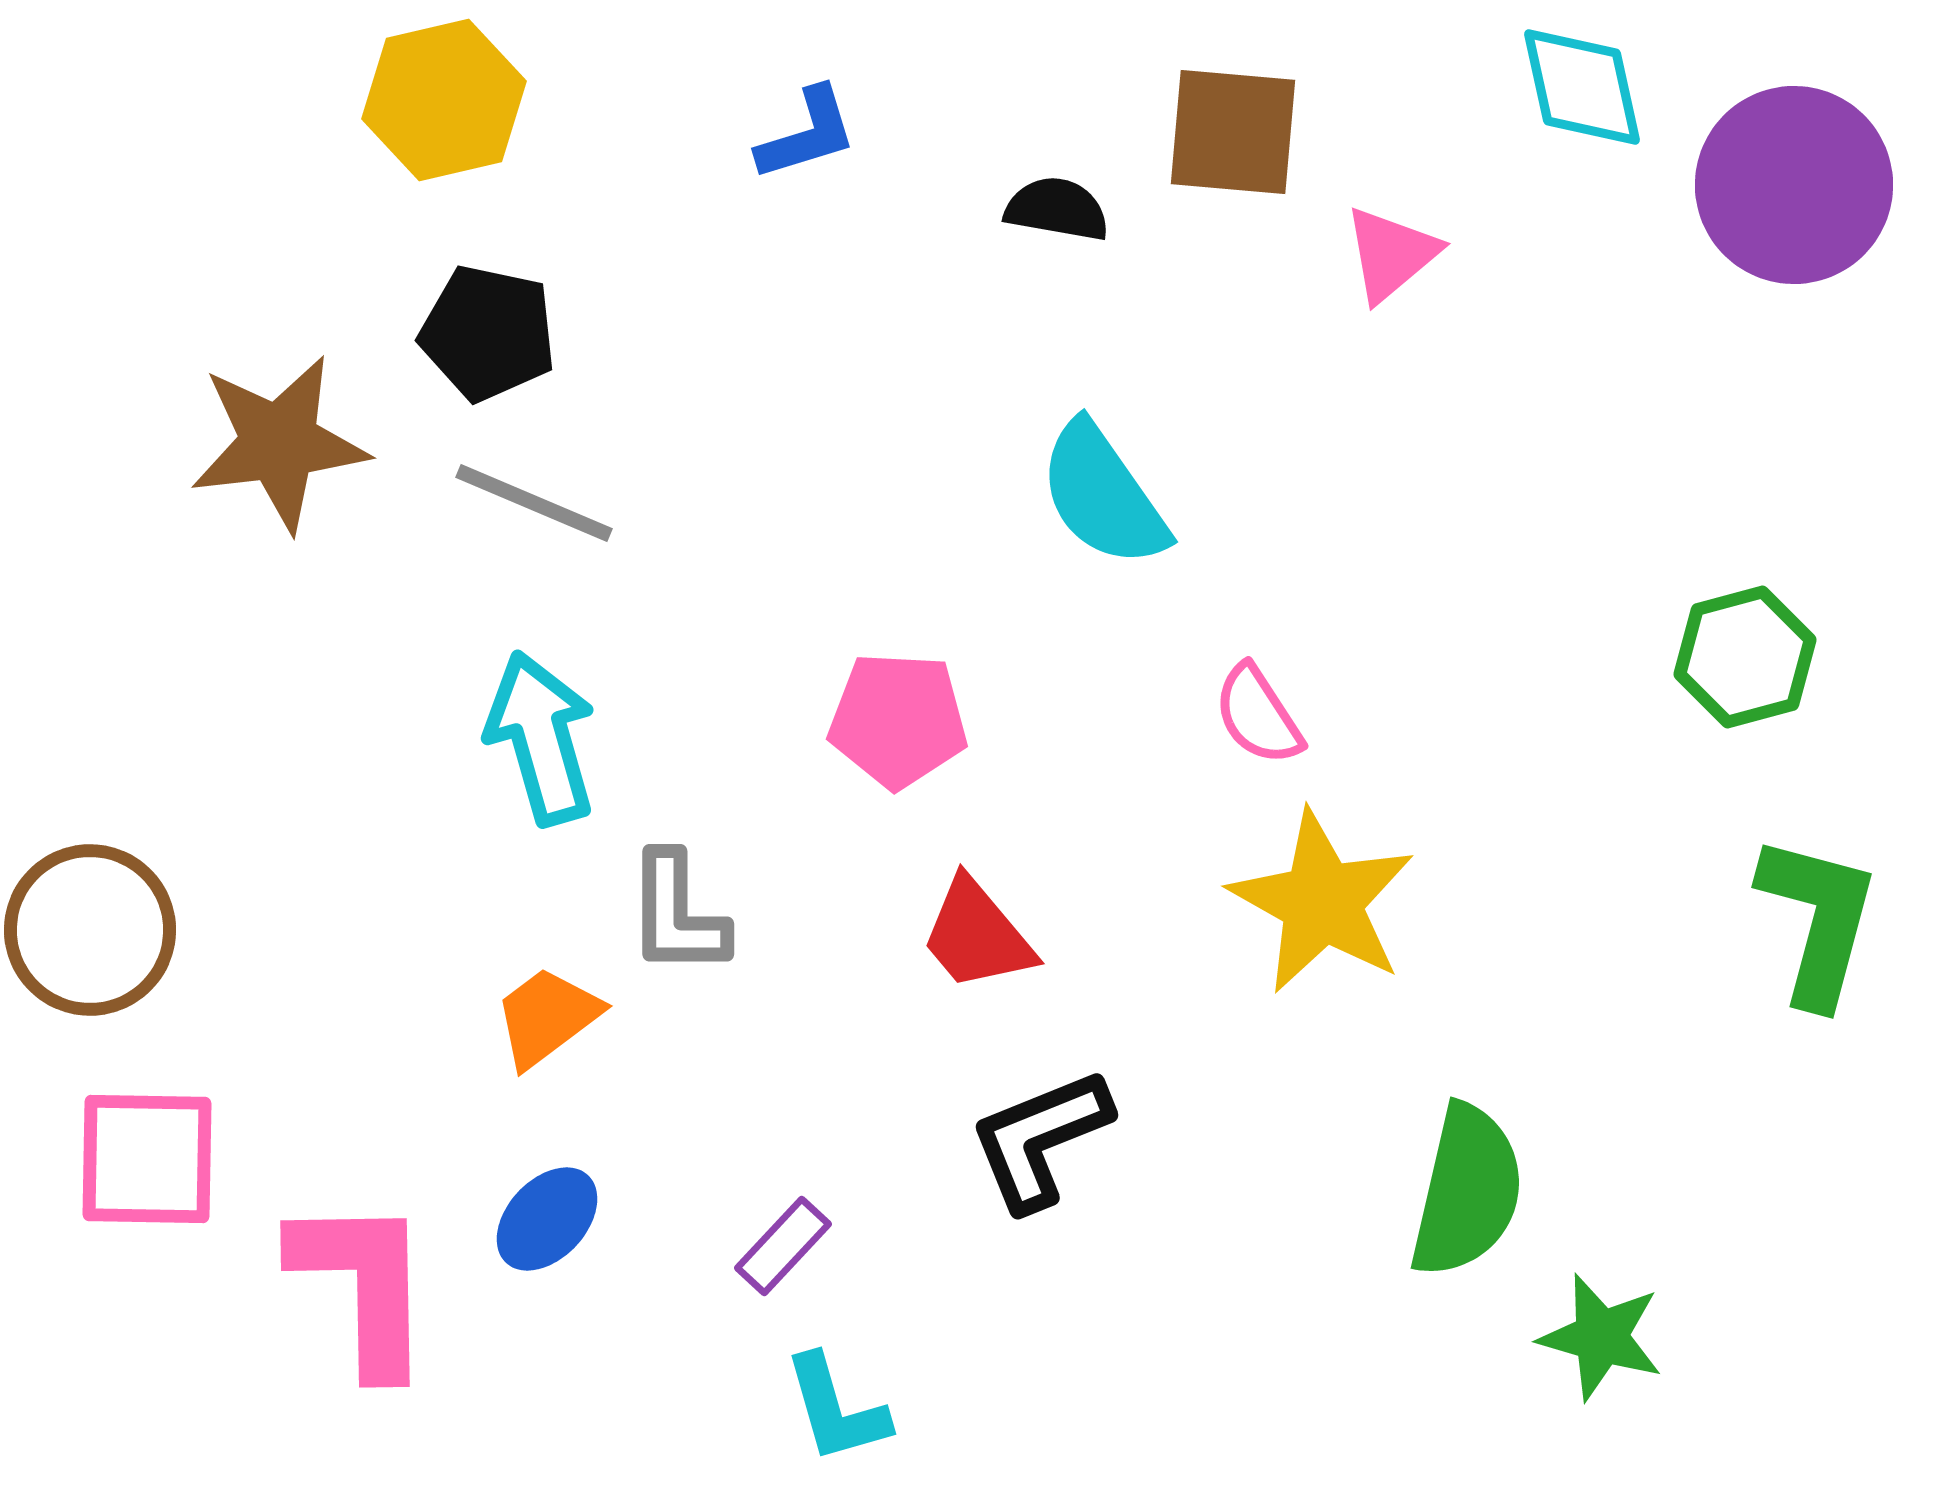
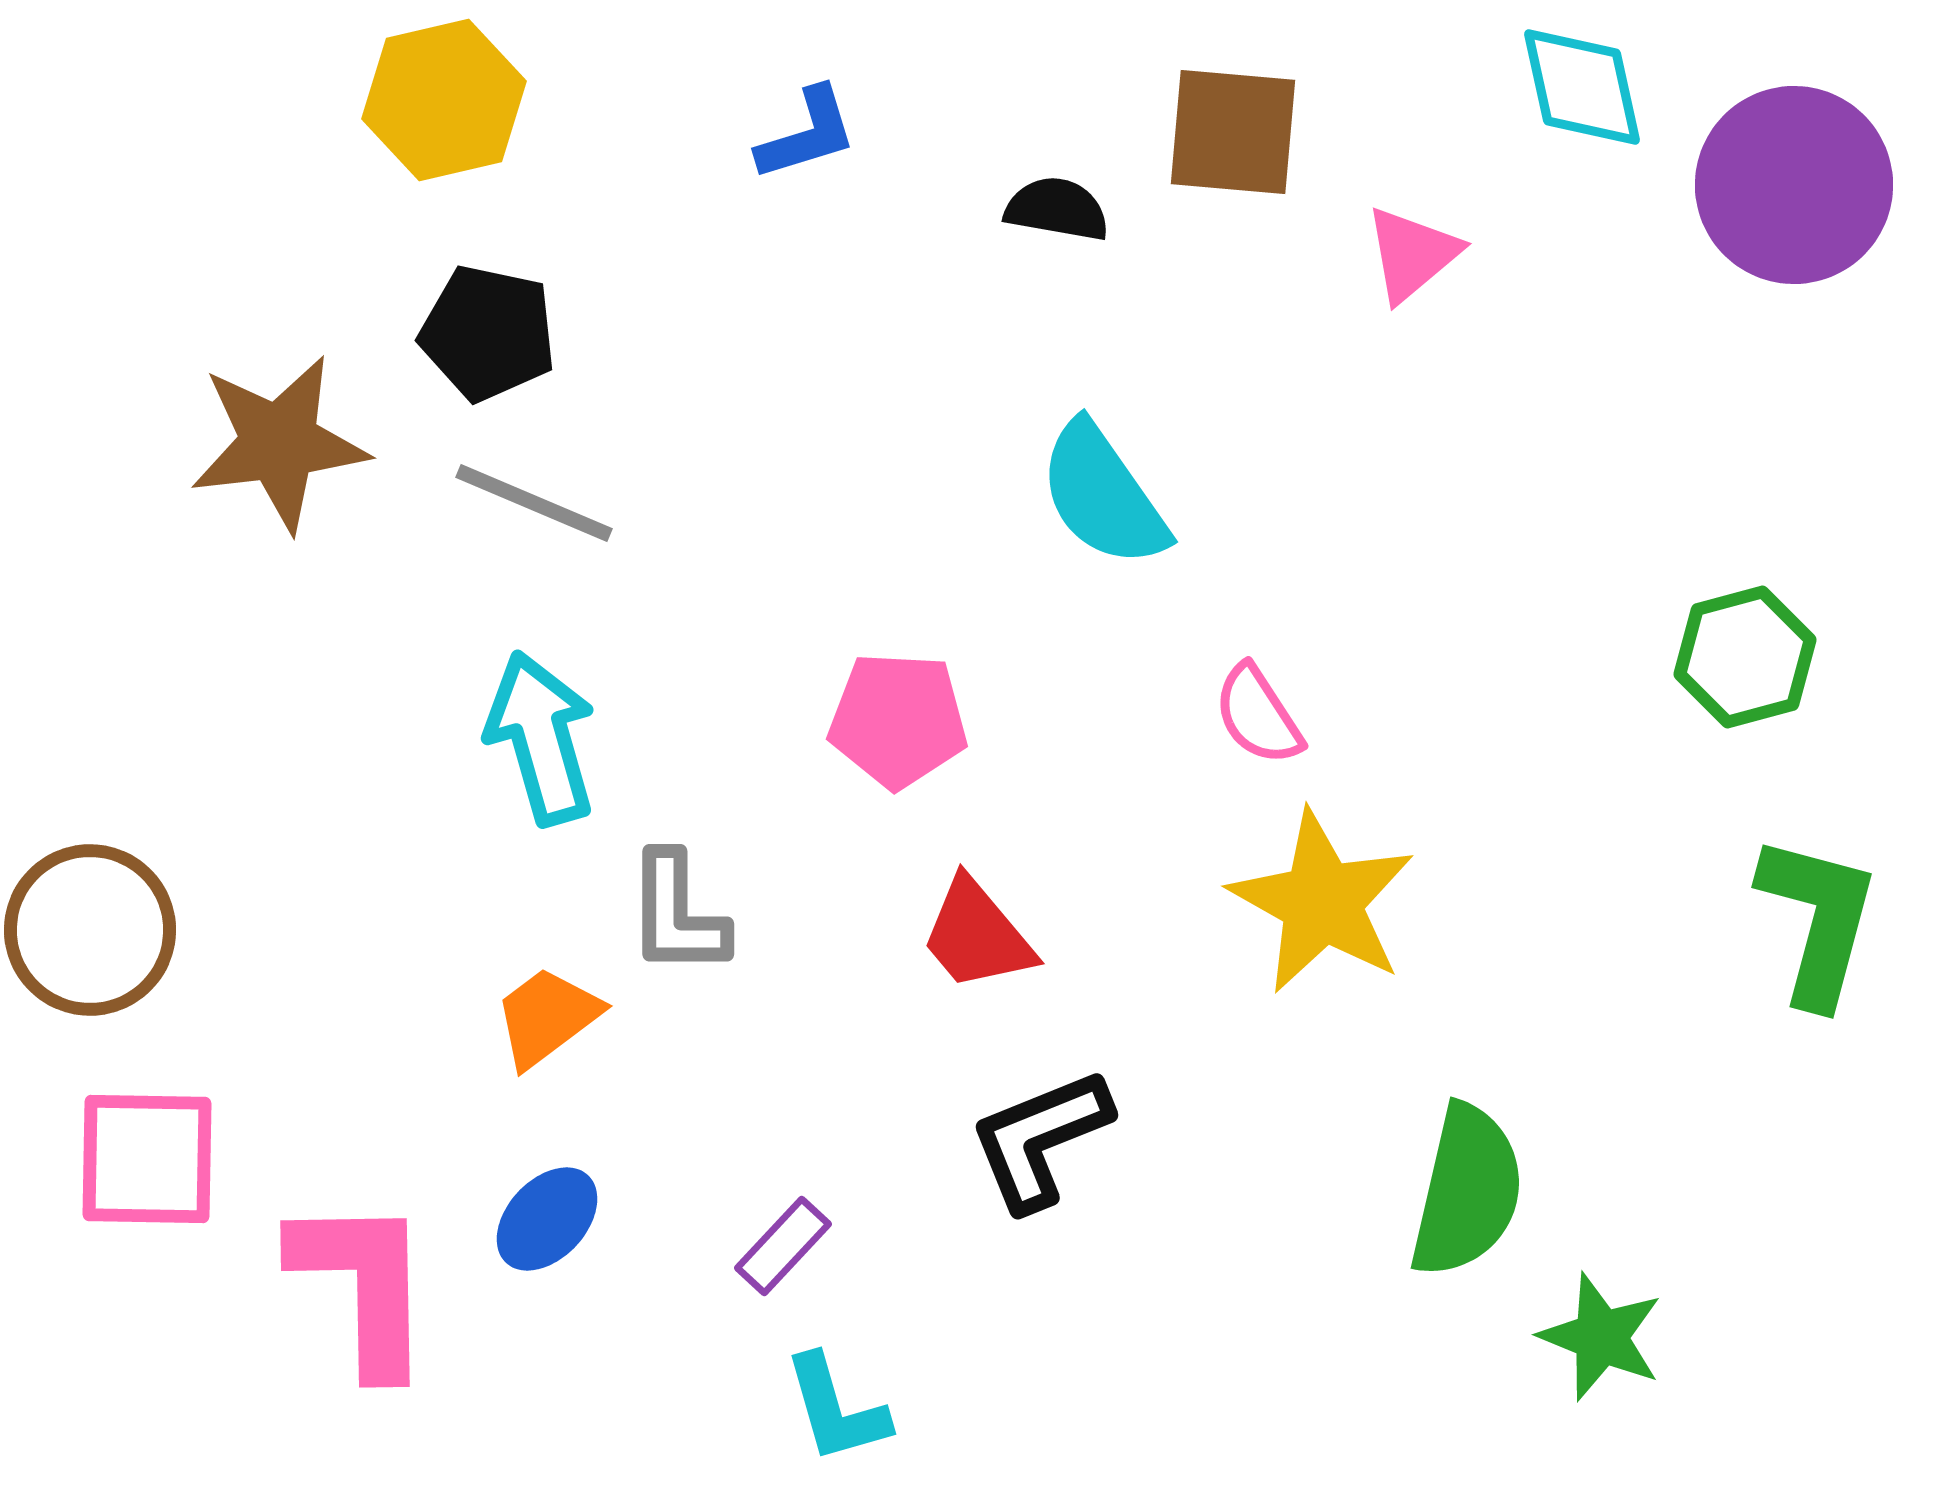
pink triangle: moved 21 px right
green star: rotated 6 degrees clockwise
